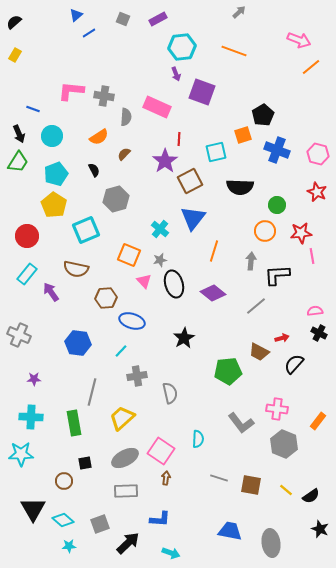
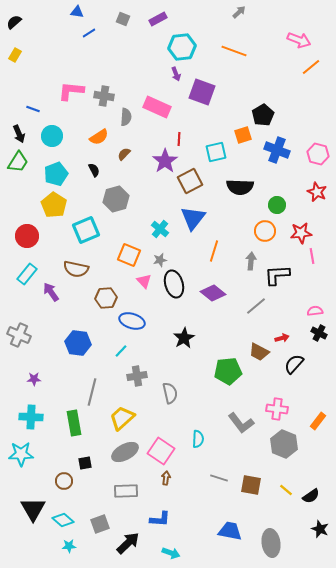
blue triangle at (76, 15): moved 1 px right, 3 px up; rotated 48 degrees clockwise
gray ellipse at (125, 458): moved 6 px up
